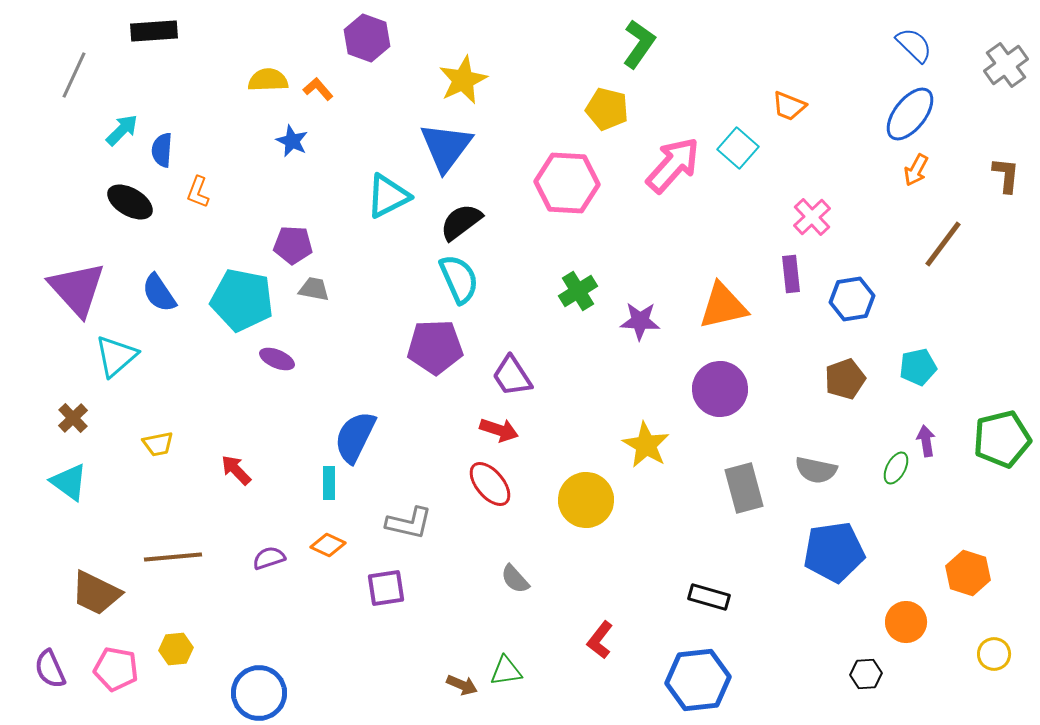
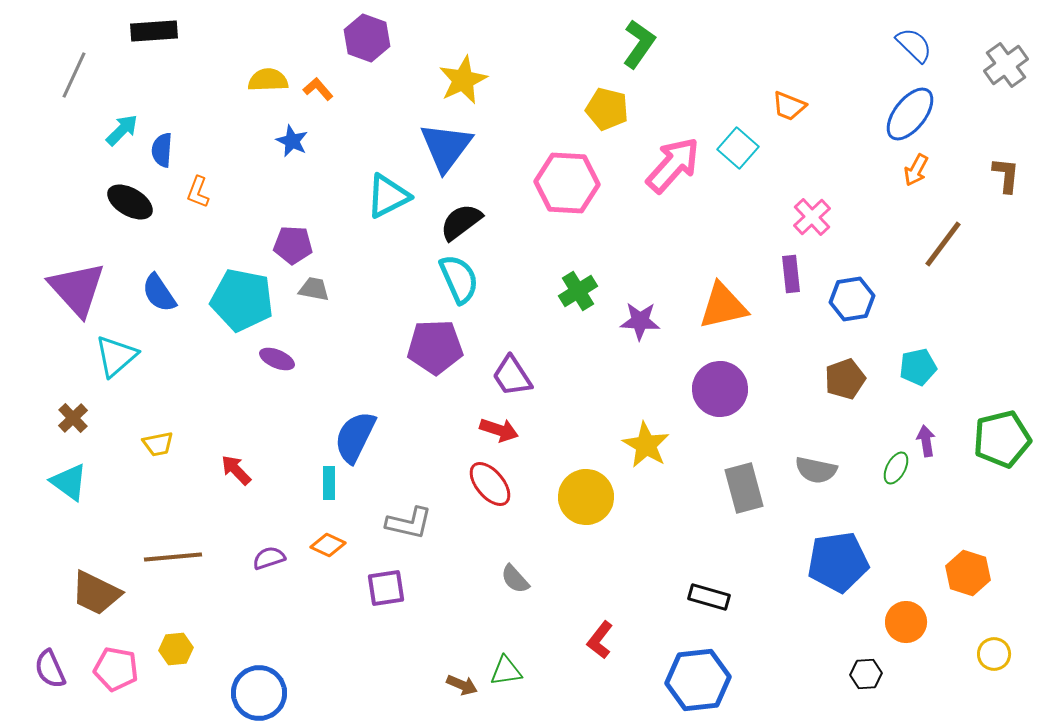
yellow circle at (586, 500): moved 3 px up
blue pentagon at (834, 552): moved 4 px right, 10 px down
